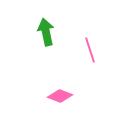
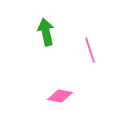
pink diamond: rotated 10 degrees counterclockwise
